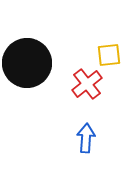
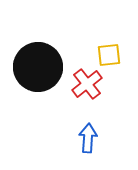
black circle: moved 11 px right, 4 px down
blue arrow: moved 2 px right
